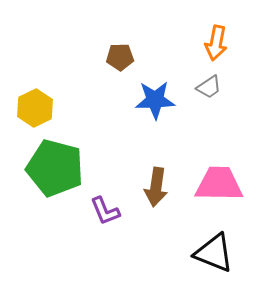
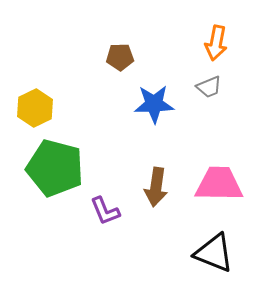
gray trapezoid: rotated 12 degrees clockwise
blue star: moved 1 px left, 4 px down
